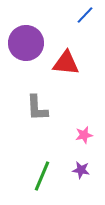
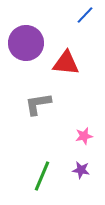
gray L-shape: moved 1 px right, 4 px up; rotated 84 degrees clockwise
pink star: moved 1 px down
